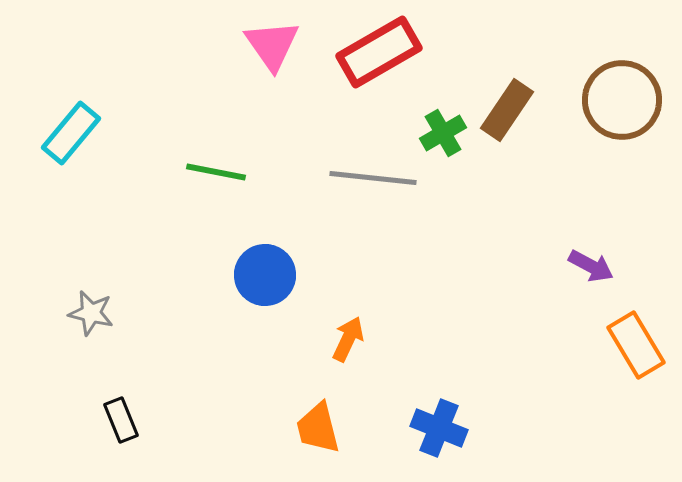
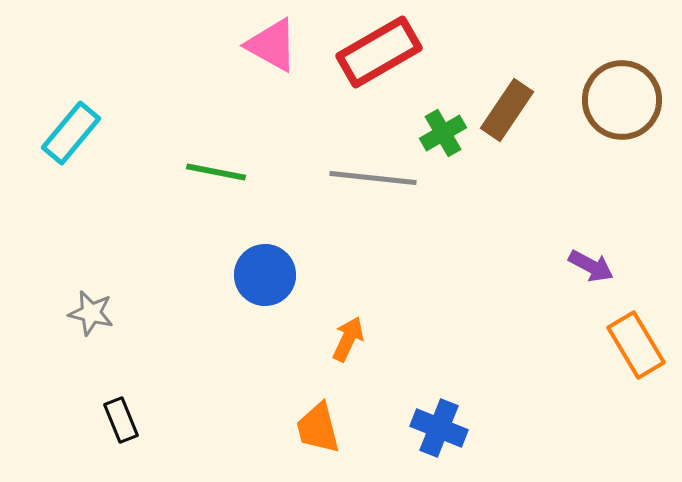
pink triangle: rotated 26 degrees counterclockwise
